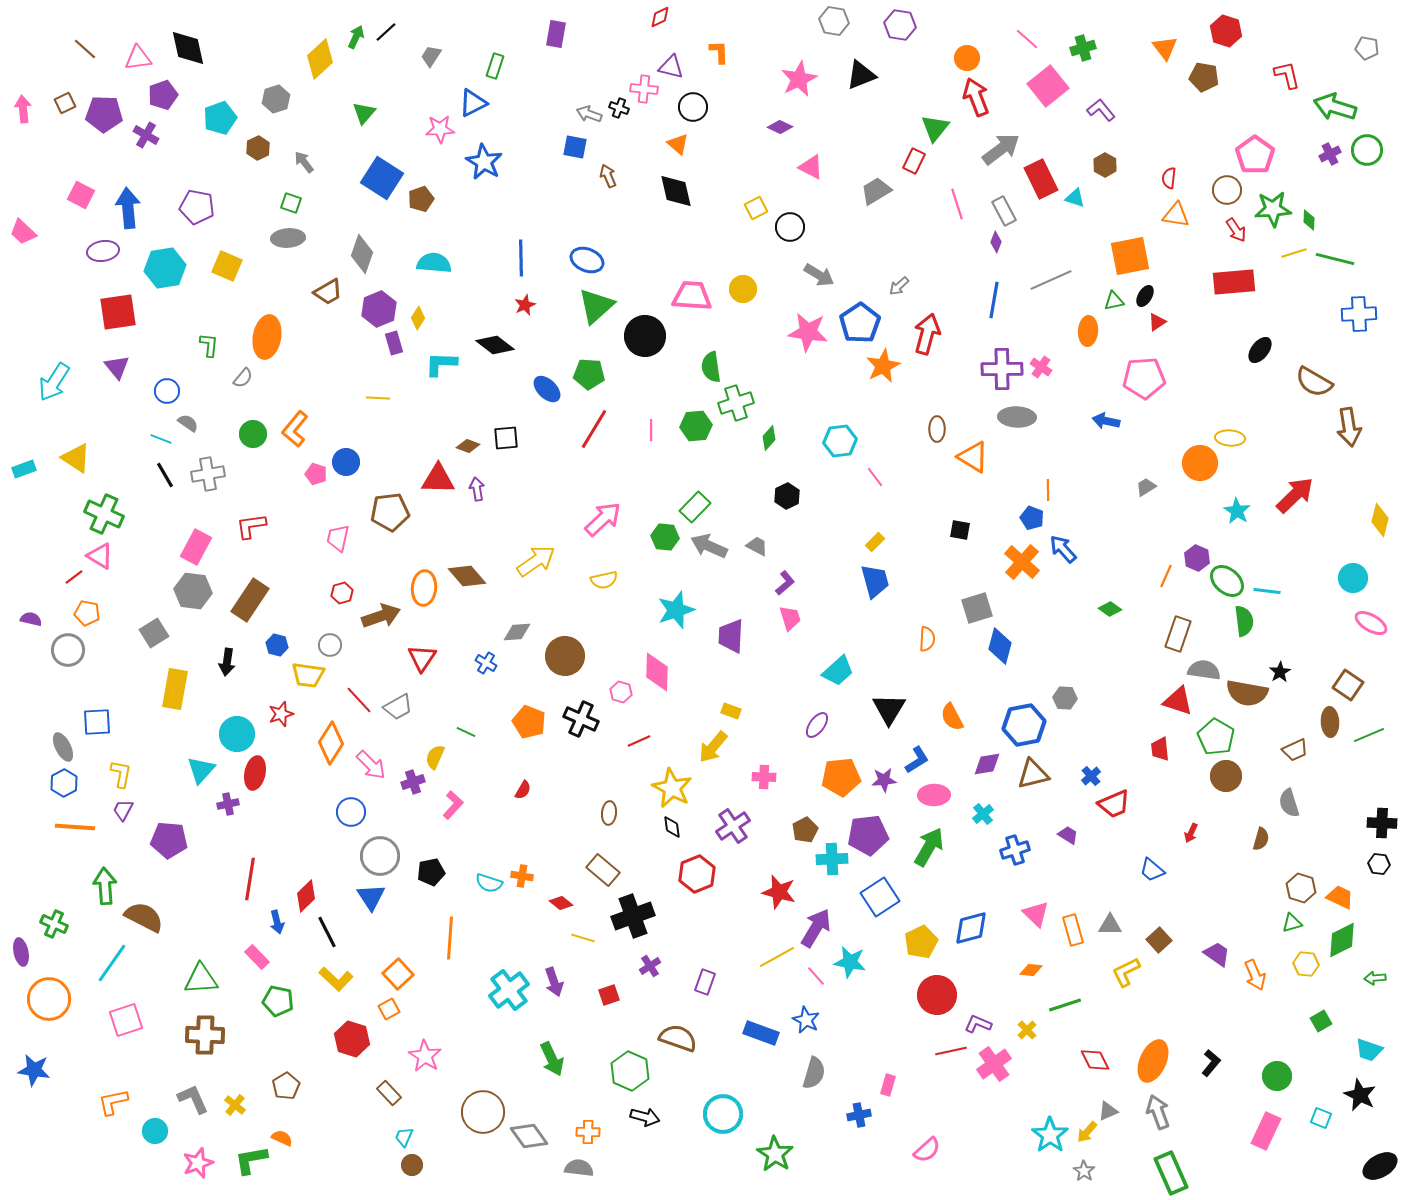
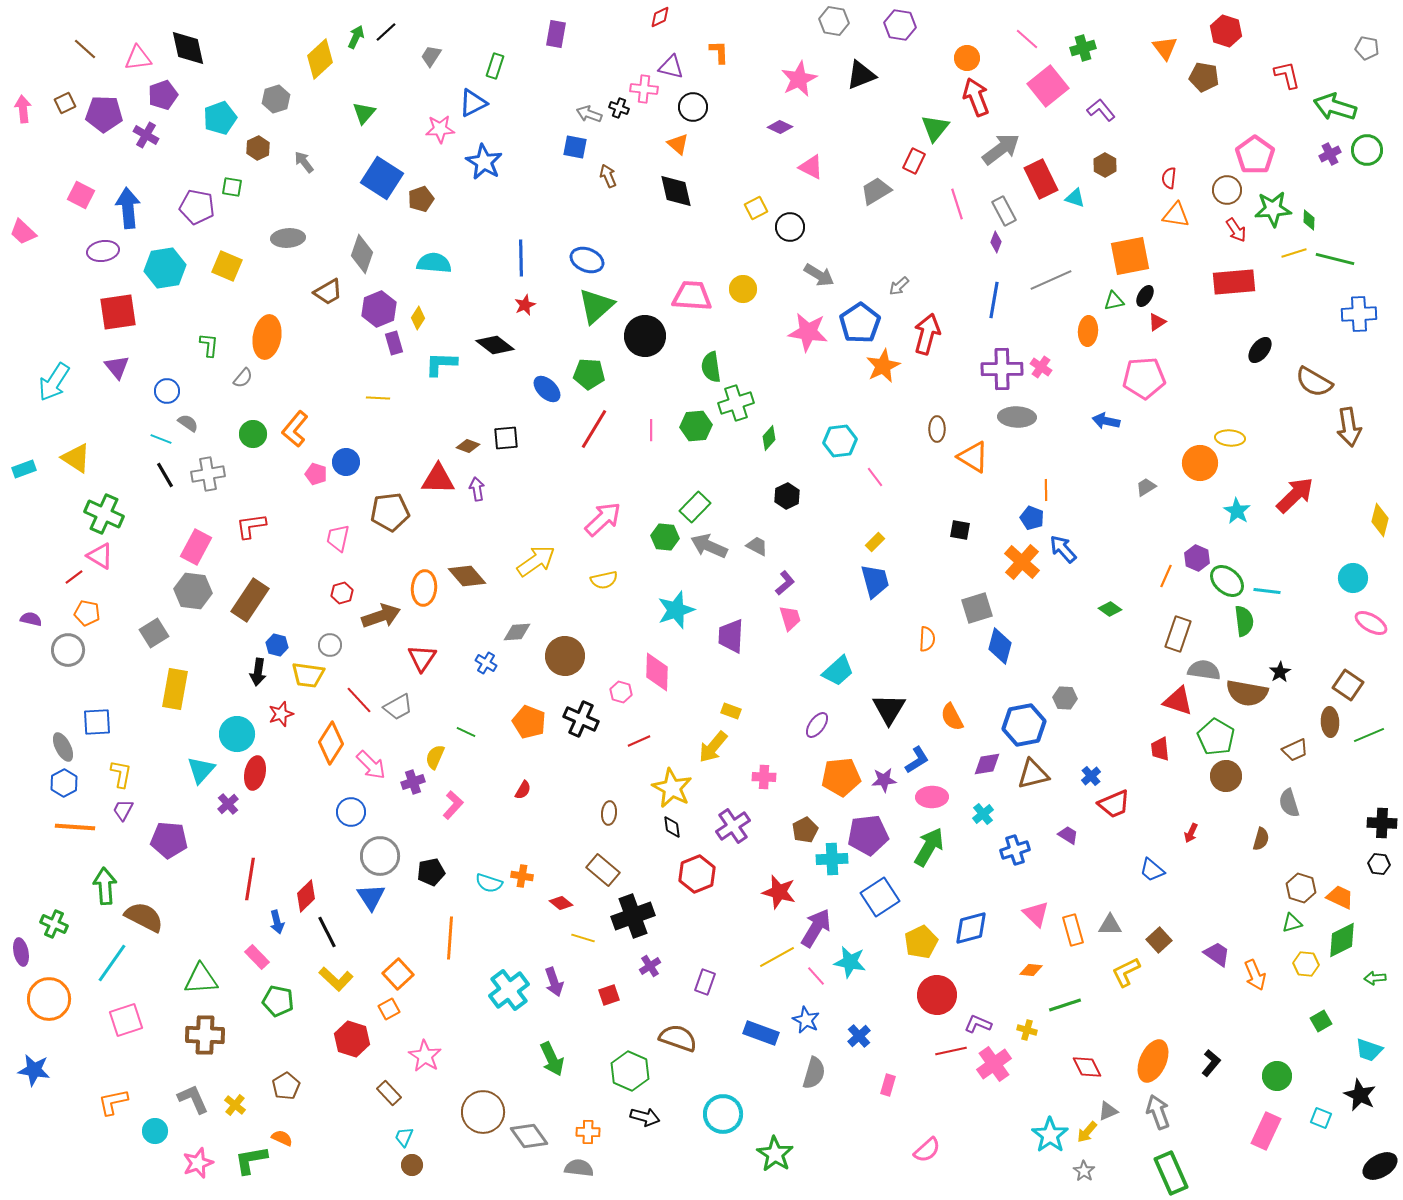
green square at (291, 203): moved 59 px left, 16 px up; rotated 10 degrees counterclockwise
orange line at (1048, 490): moved 2 px left
black arrow at (227, 662): moved 31 px right, 10 px down
pink ellipse at (934, 795): moved 2 px left, 2 px down
purple cross at (228, 804): rotated 30 degrees counterclockwise
yellow cross at (1027, 1030): rotated 30 degrees counterclockwise
red diamond at (1095, 1060): moved 8 px left, 7 px down
blue cross at (859, 1115): moved 79 px up; rotated 30 degrees counterclockwise
